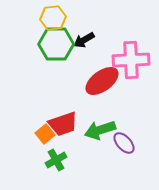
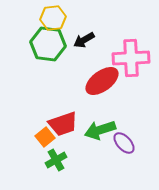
green hexagon: moved 8 px left; rotated 8 degrees clockwise
pink cross: moved 2 px up
orange square: moved 3 px down
